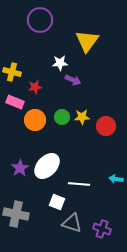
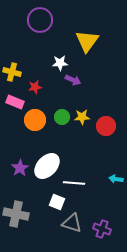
white line: moved 5 px left, 1 px up
